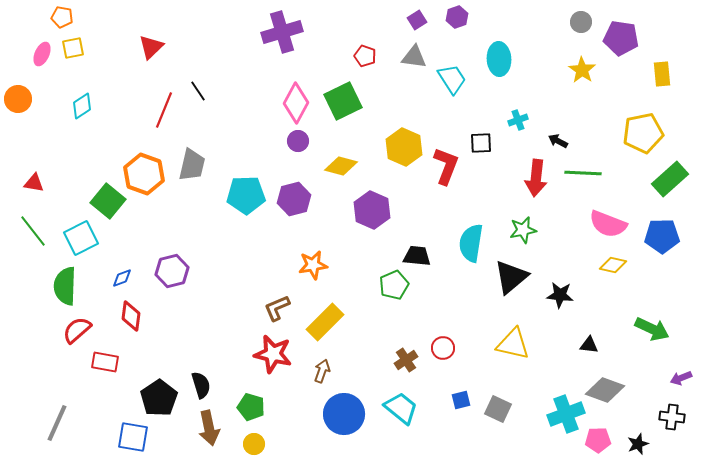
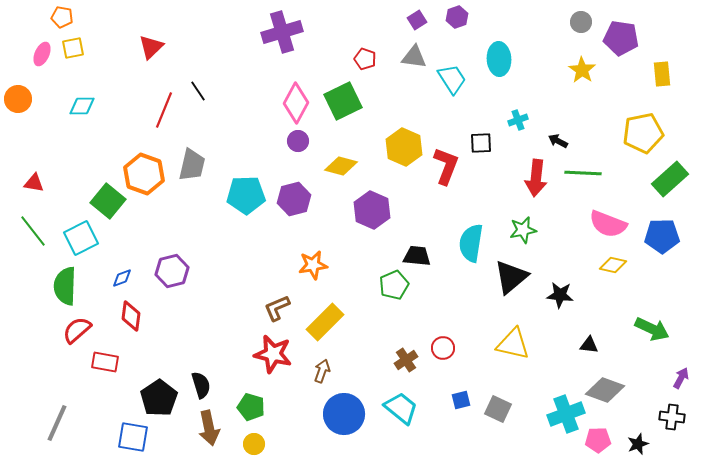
red pentagon at (365, 56): moved 3 px down
cyan diamond at (82, 106): rotated 32 degrees clockwise
purple arrow at (681, 378): rotated 140 degrees clockwise
